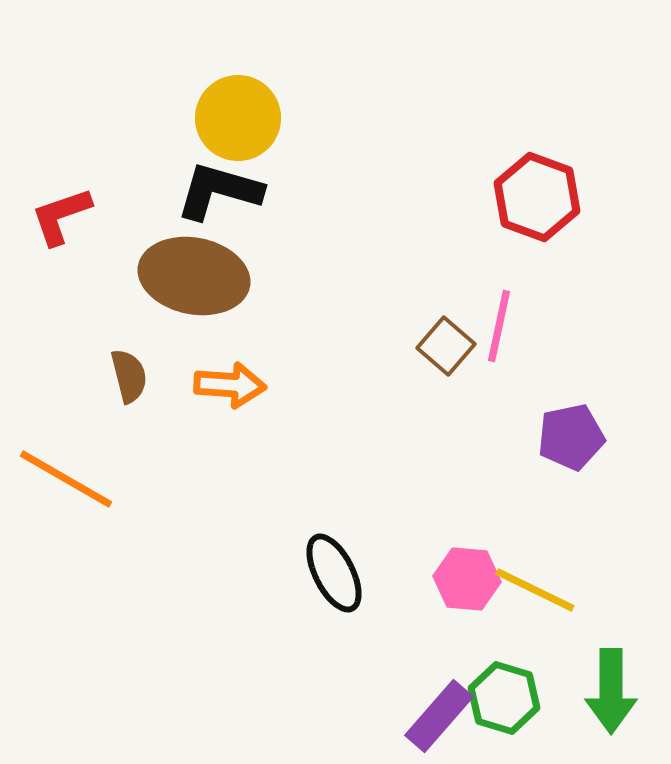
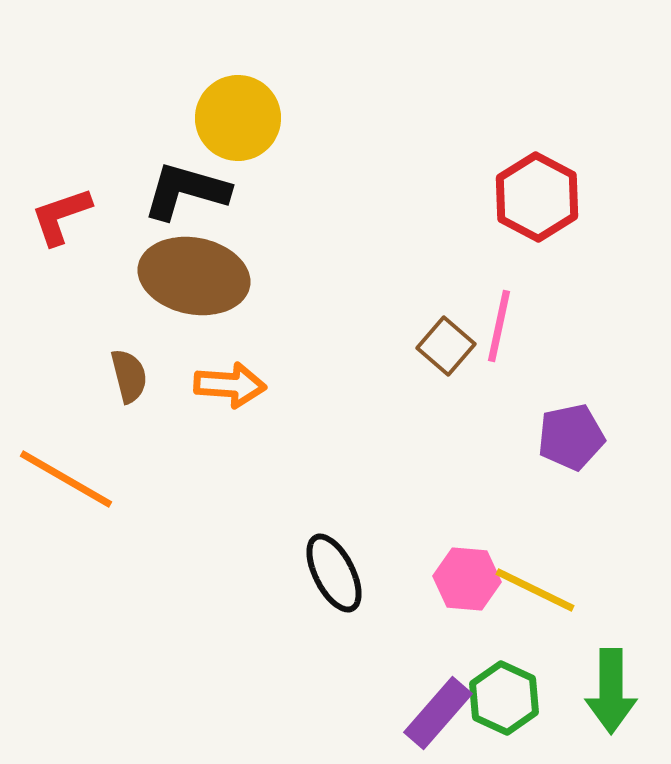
black L-shape: moved 33 px left
red hexagon: rotated 8 degrees clockwise
green hexagon: rotated 8 degrees clockwise
purple rectangle: moved 1 px left, 3 px up
